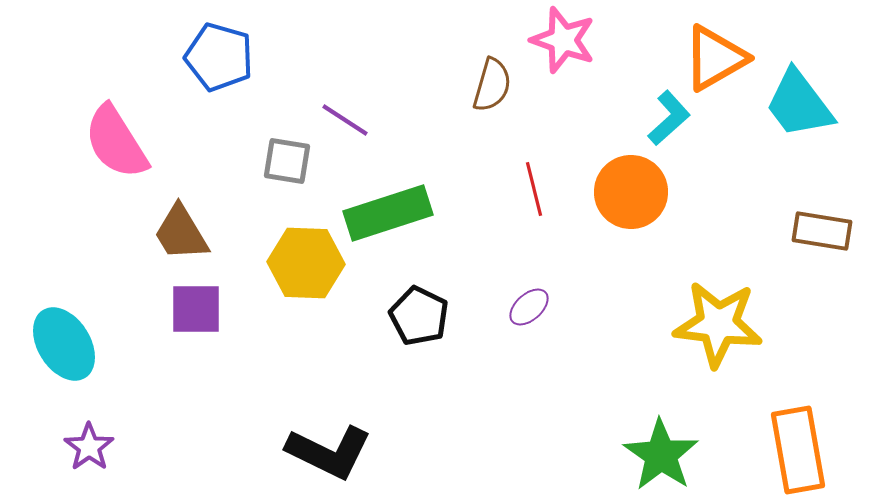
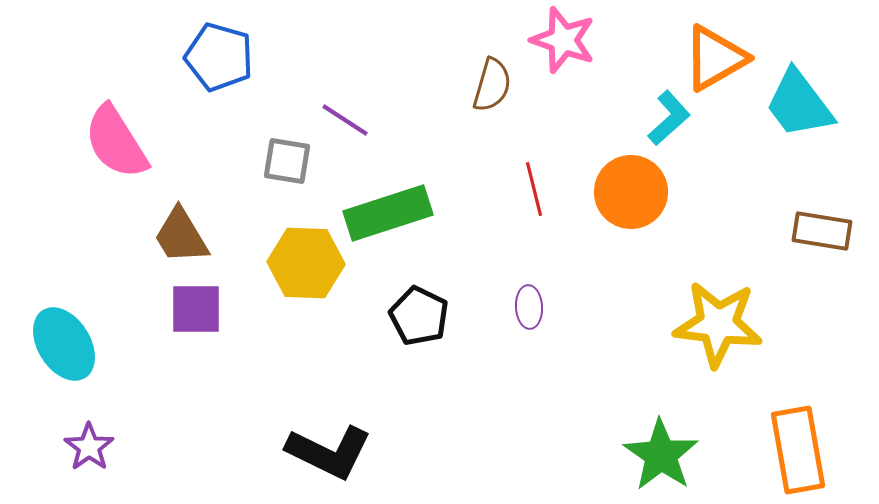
brown trapezoid: moved 3 px down
purple ellipse: rotated 51 degrees counterclockwise
